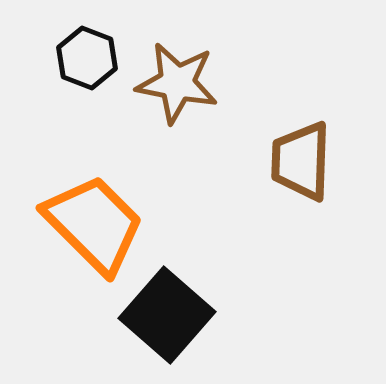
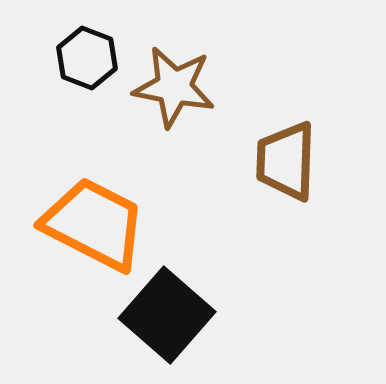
brown star: moved 3 px left, 4 px down
brown trapezoid: moved 15 px left
orange trapezoid: rotated 18 degrees counterclockwise
